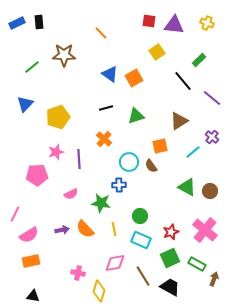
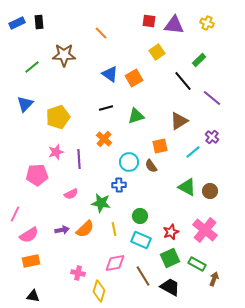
orange semicircle at (85, 229): rotated 90 degrees counterclockwise
